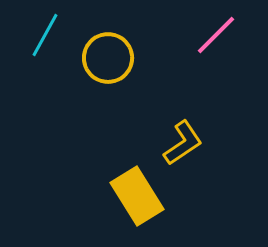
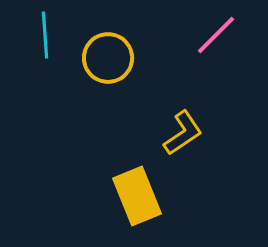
cyan line: rotated 33 degrees counterclockwise
yellow L-shape: moved 10 px up
yellow rectangle: rotated 10 degrees clockwise
